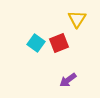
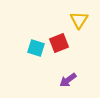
yellow triangle: moved 2 px right, 1 px down
cyan square: moved 5 px down; rotated 18 degrees counterclockwise
